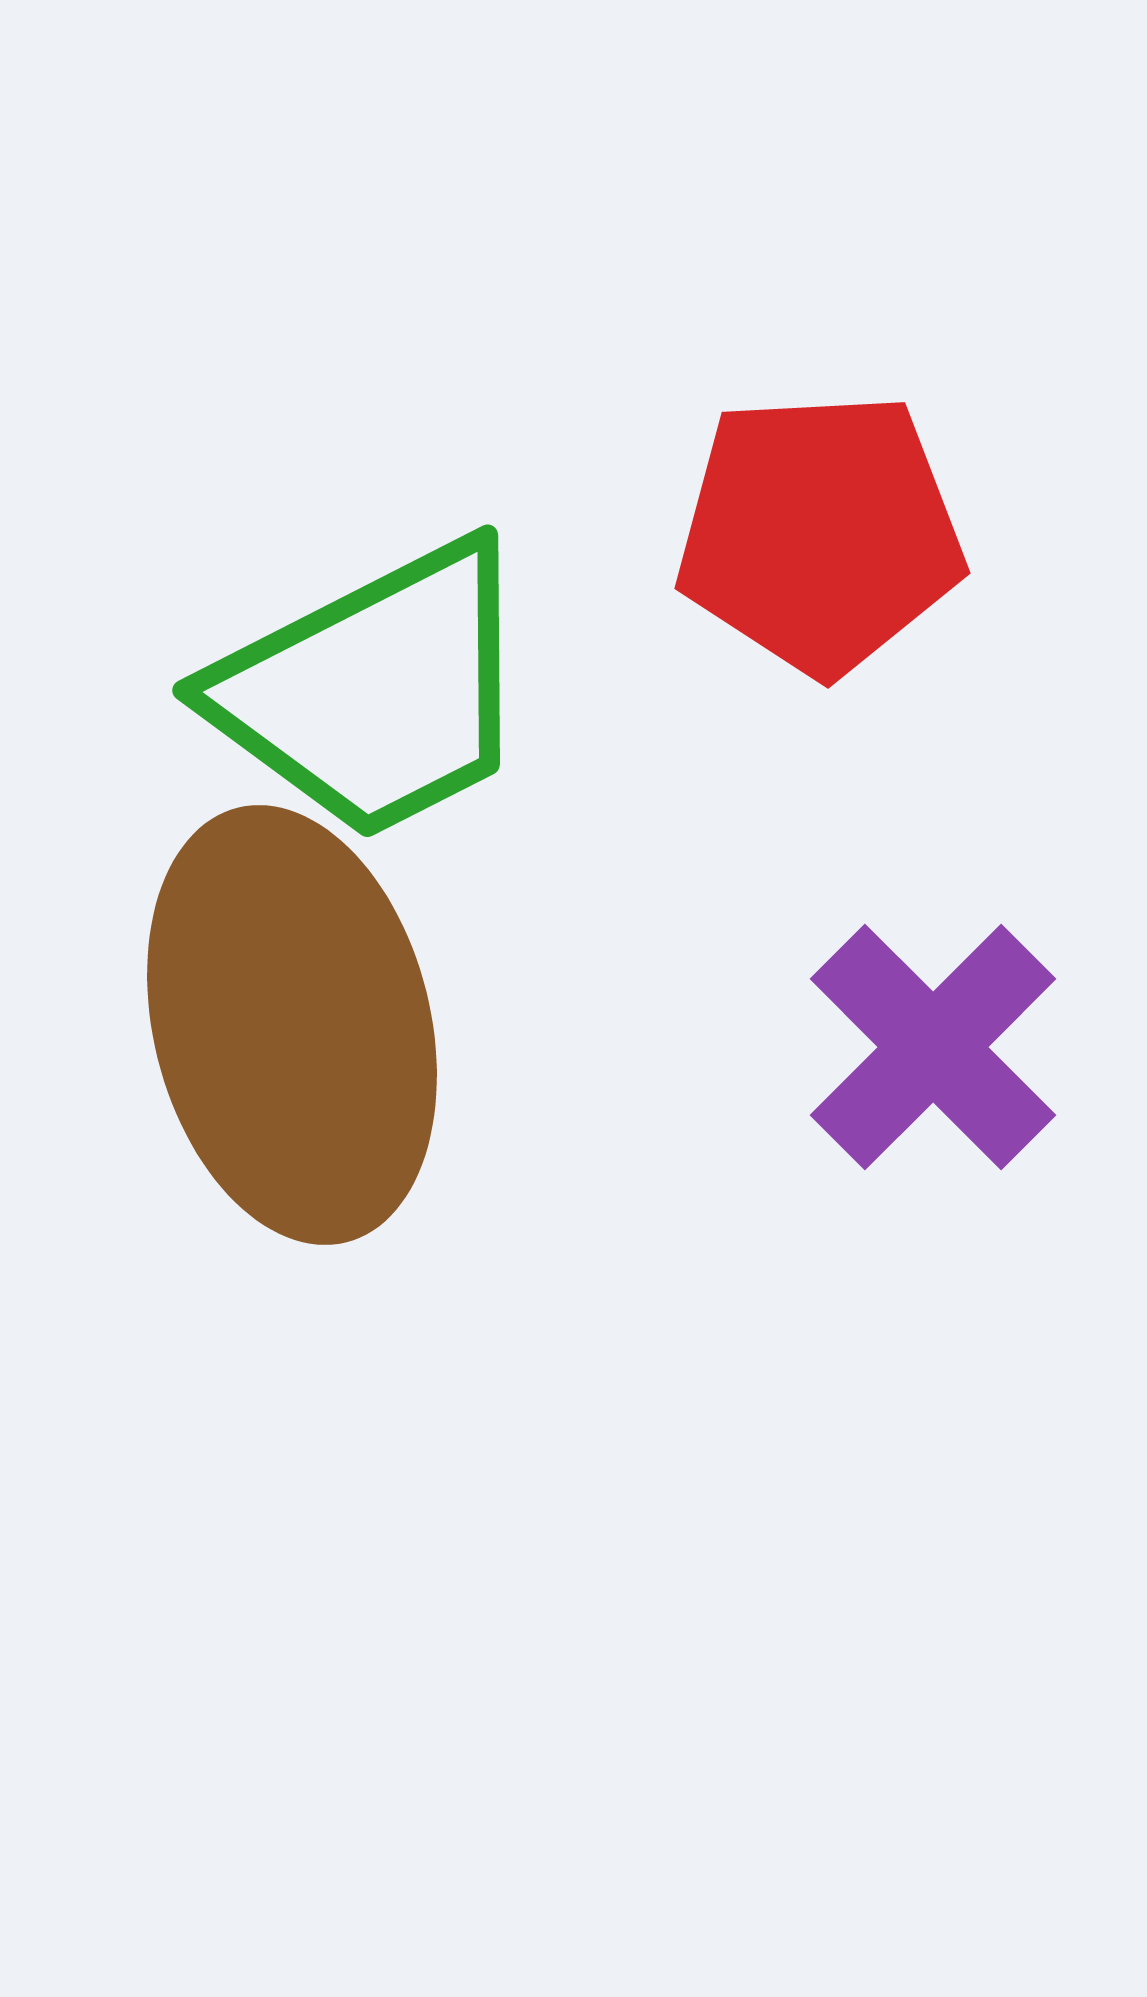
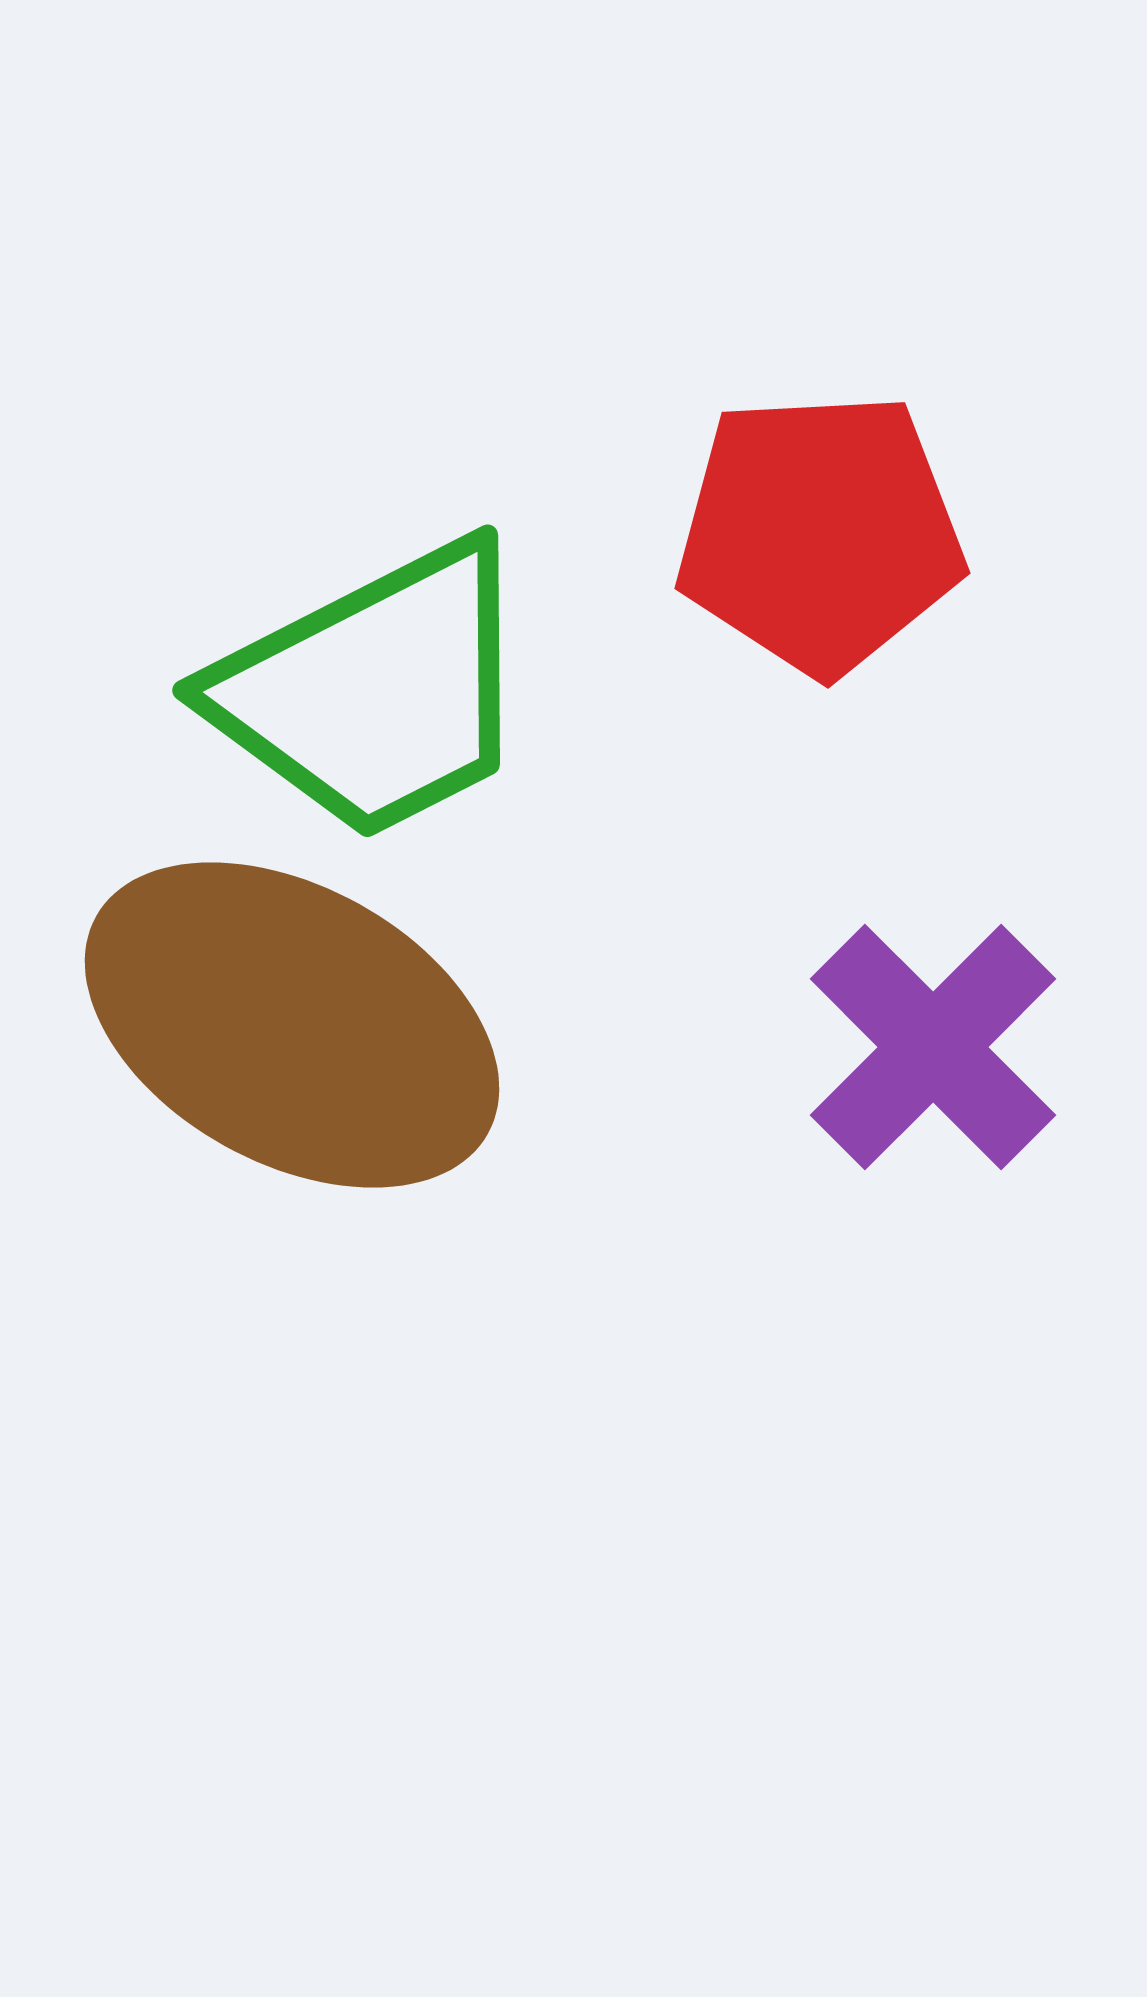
brown ellipse: rotated 47 degrees counterclockwise
